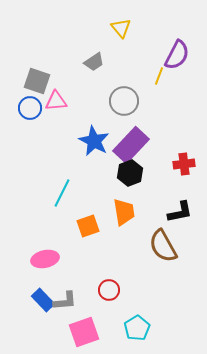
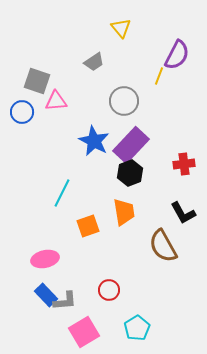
blue circle: moved 8 px left, 4 px down
black L-shape: moved 3 px right, 1 px down; rotated 72 degrees clockwise
blue rectangle: moved 3 px right, 5 px up
pink square: rotated 12 degrees counterclockwise
